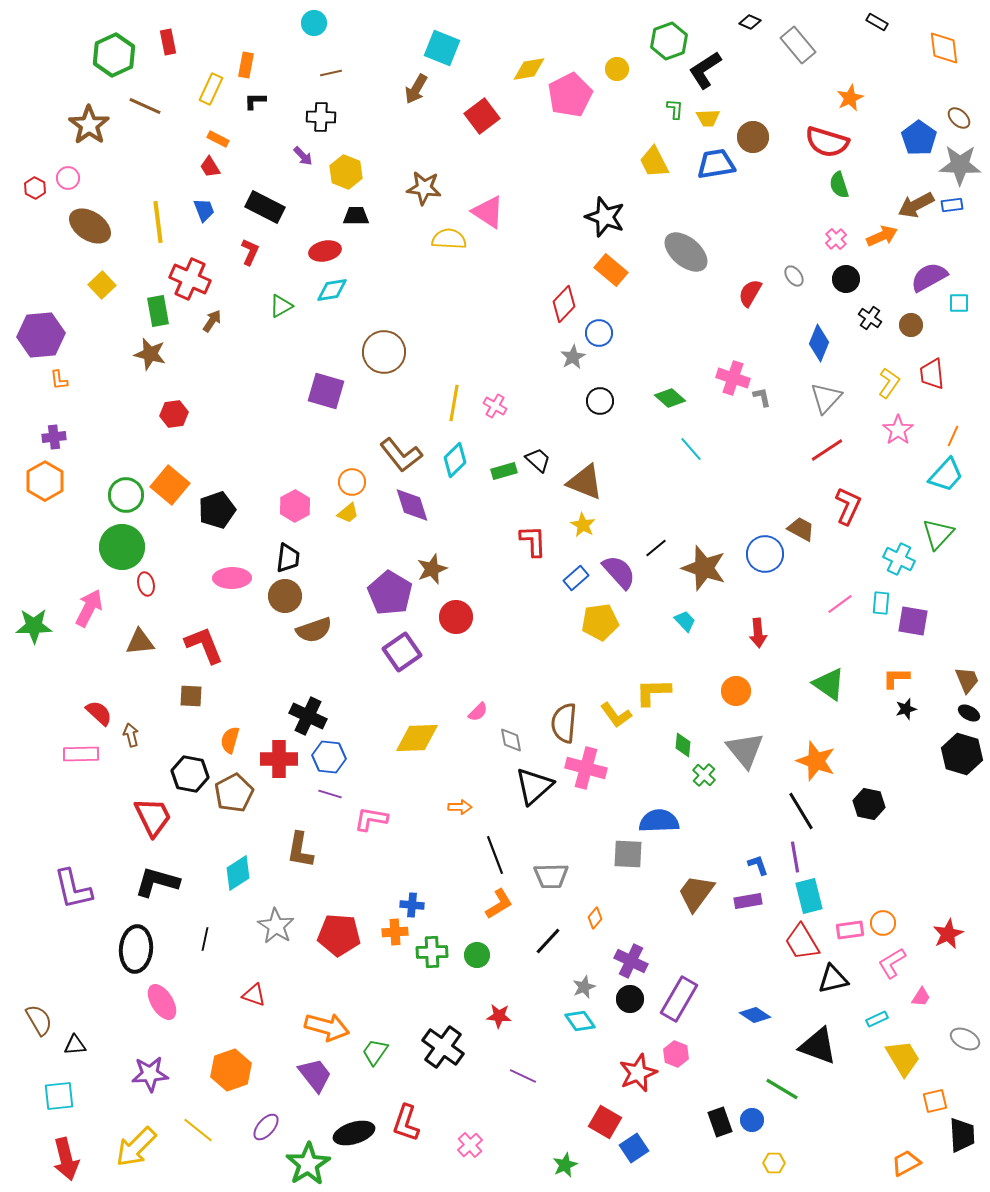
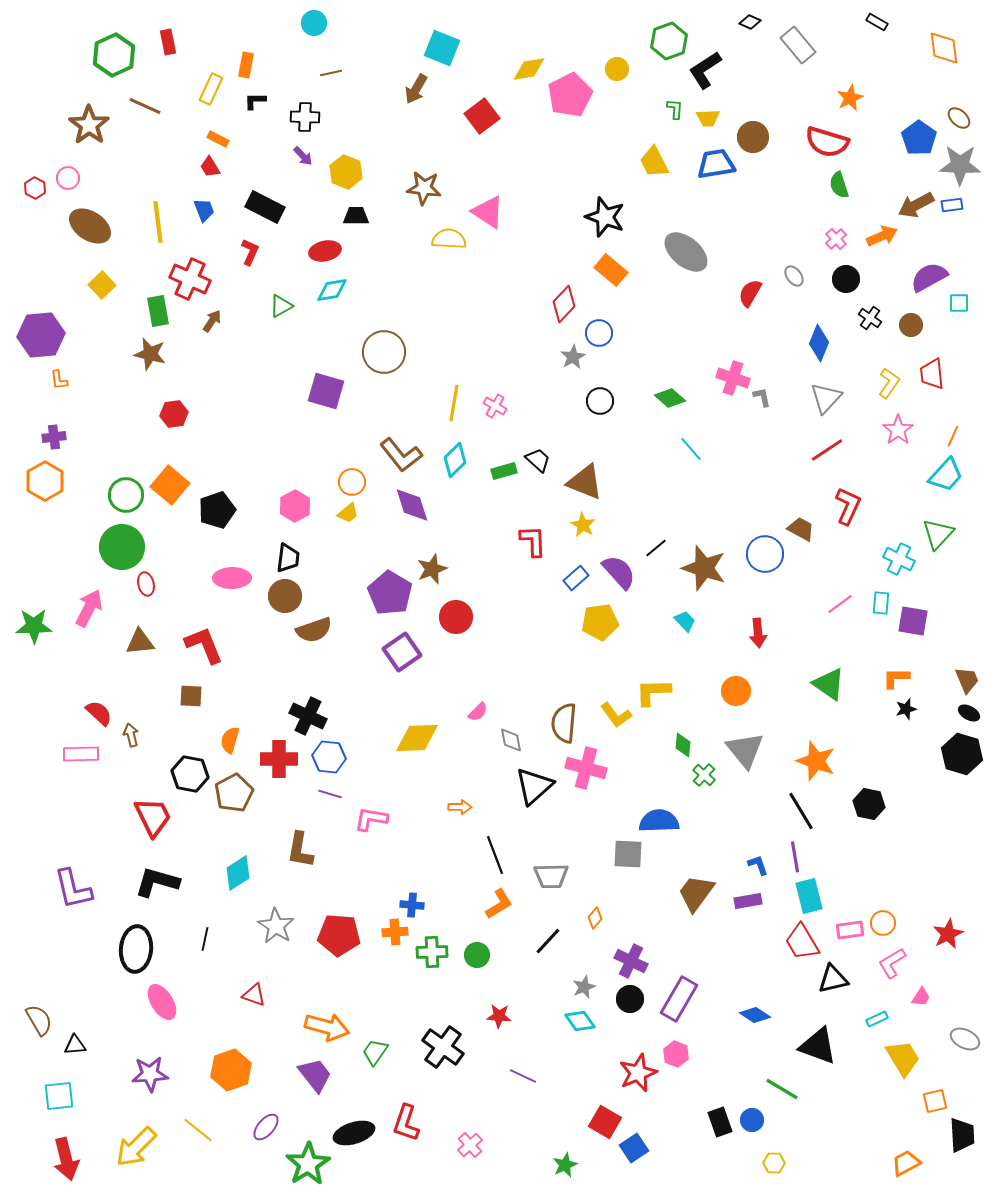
black cross at (321, 117): moved 16 px left
